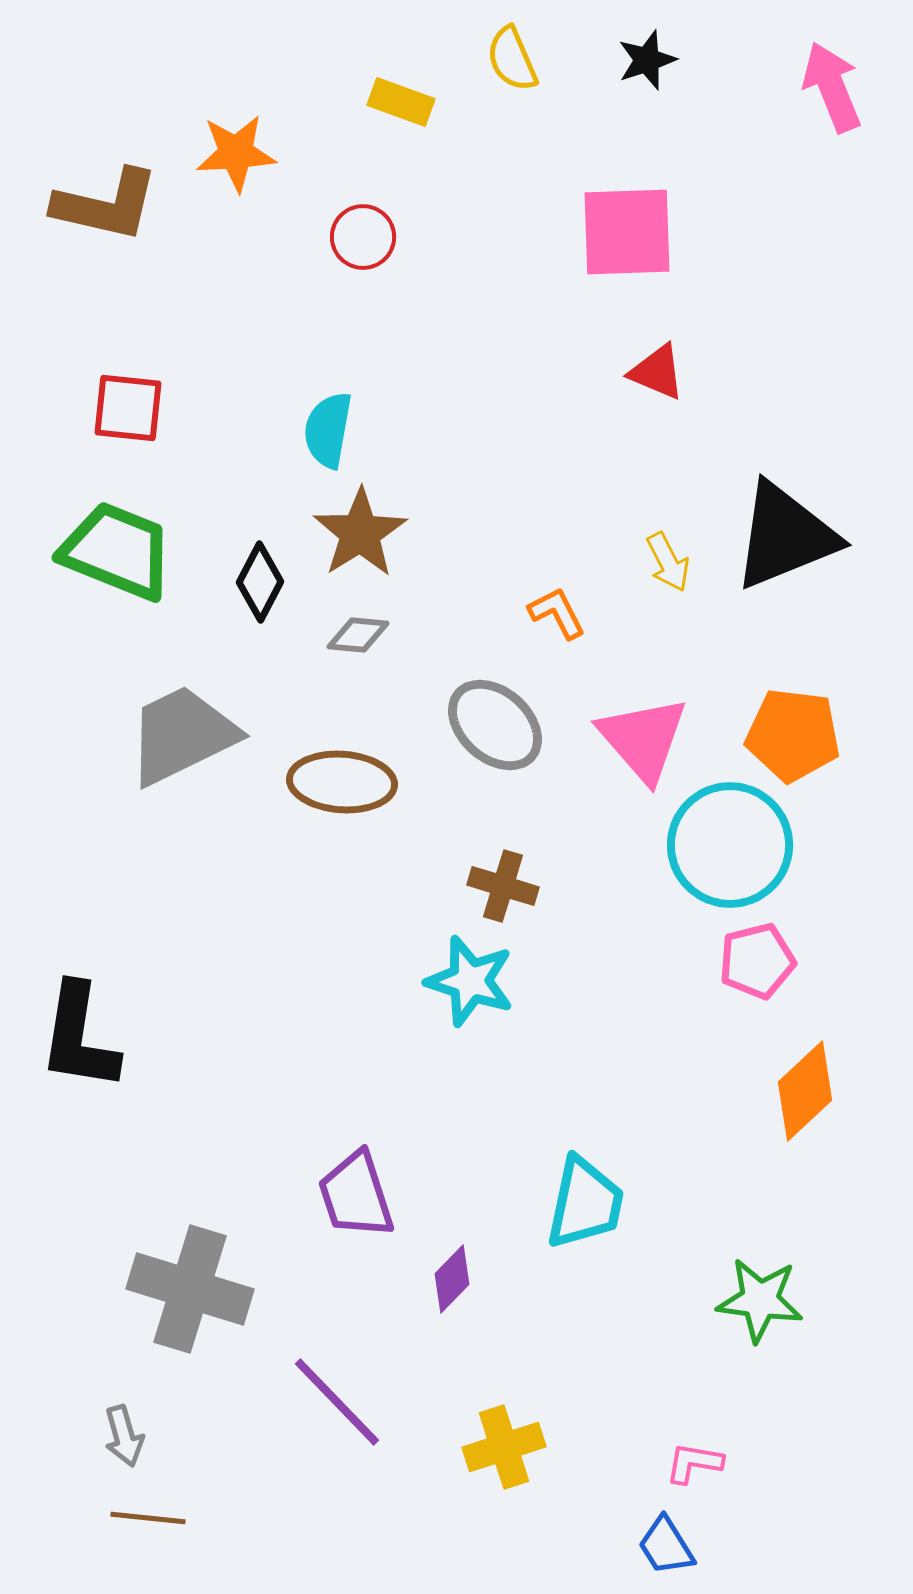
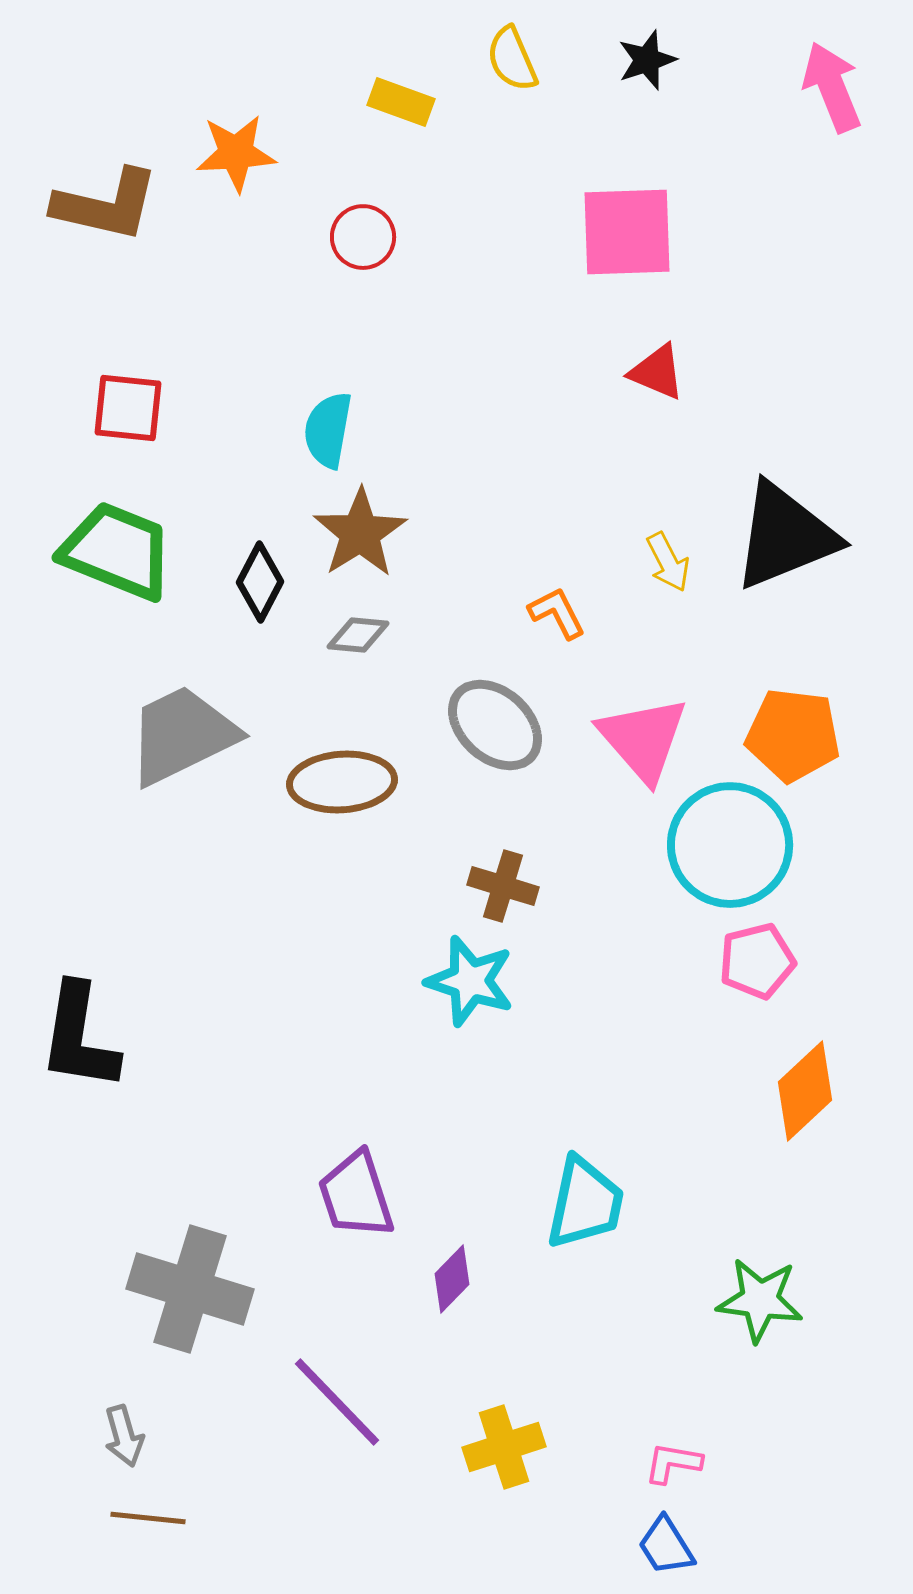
brown ellipse: rotated 8 degrees counterclockwise
pink L-shape: moved 21 px left
